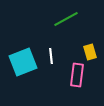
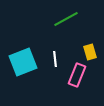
white line: moved 4 px right, 3 px down
pink rectangle: rotated 15 degrees clockwise
